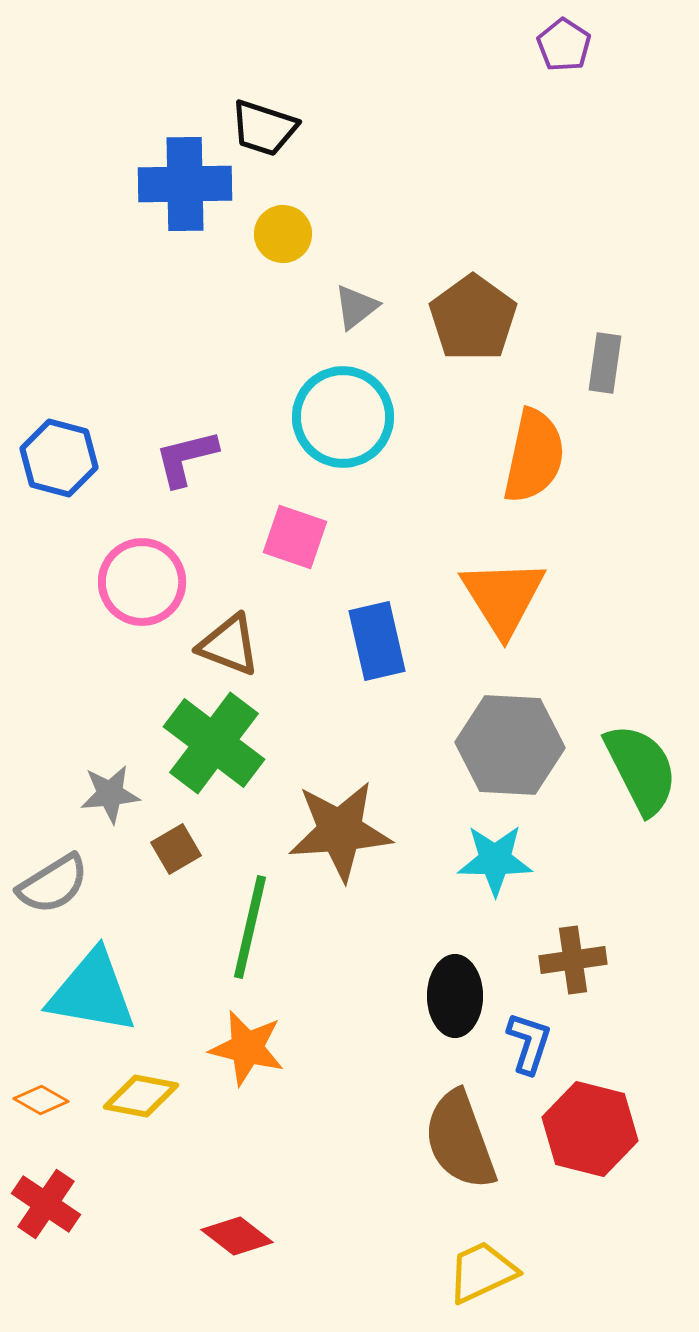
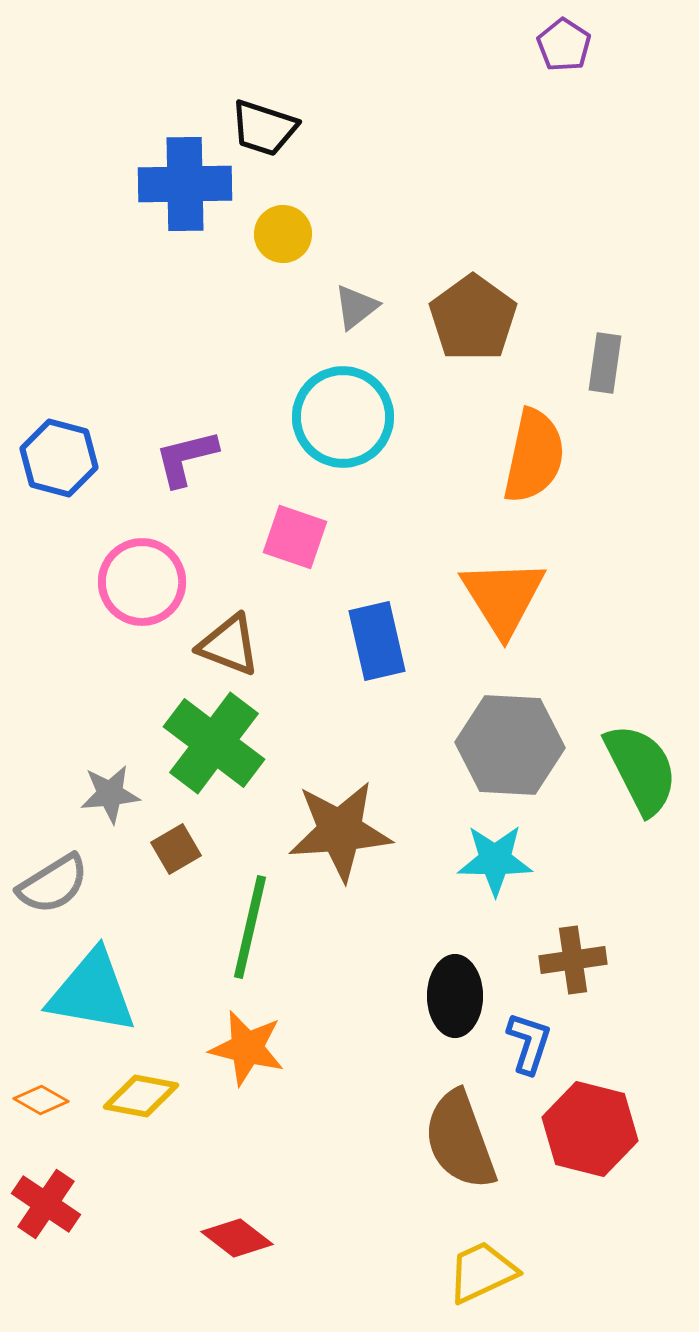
red diamond: moved 2 px down
